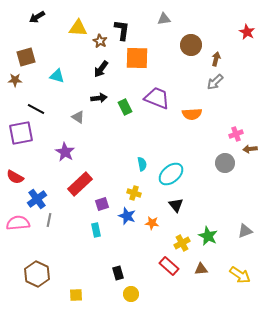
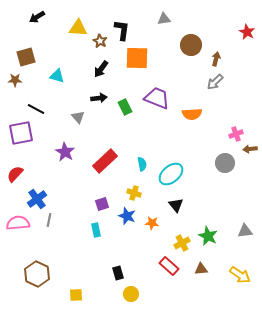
gray triangle at (78, 117): rotated 16 degrees clockwise
red semicircle at (15, 177): moved 3 px up; rotated 102 degrees clockwise
red rectangle at (80, 184): moved 25 px right, 23 px up
gray triangle at (245, 231): rotated 14 degrees clockwise
